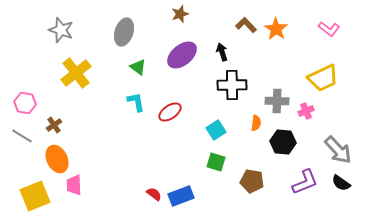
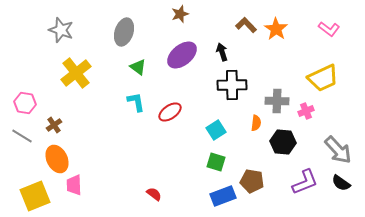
blue rectangle: moved 42 px right
